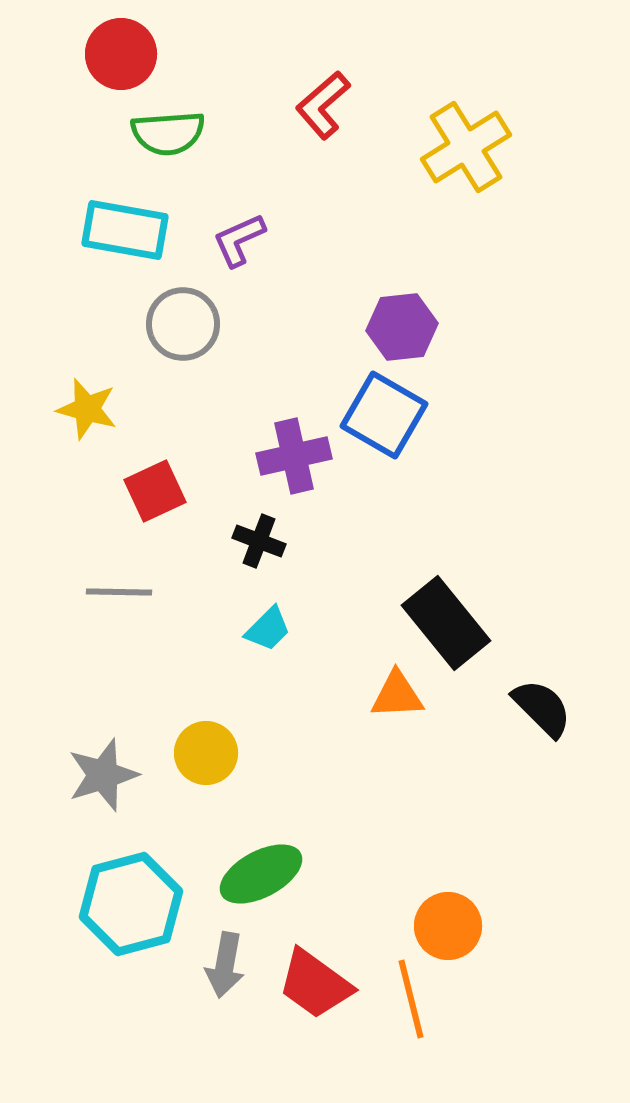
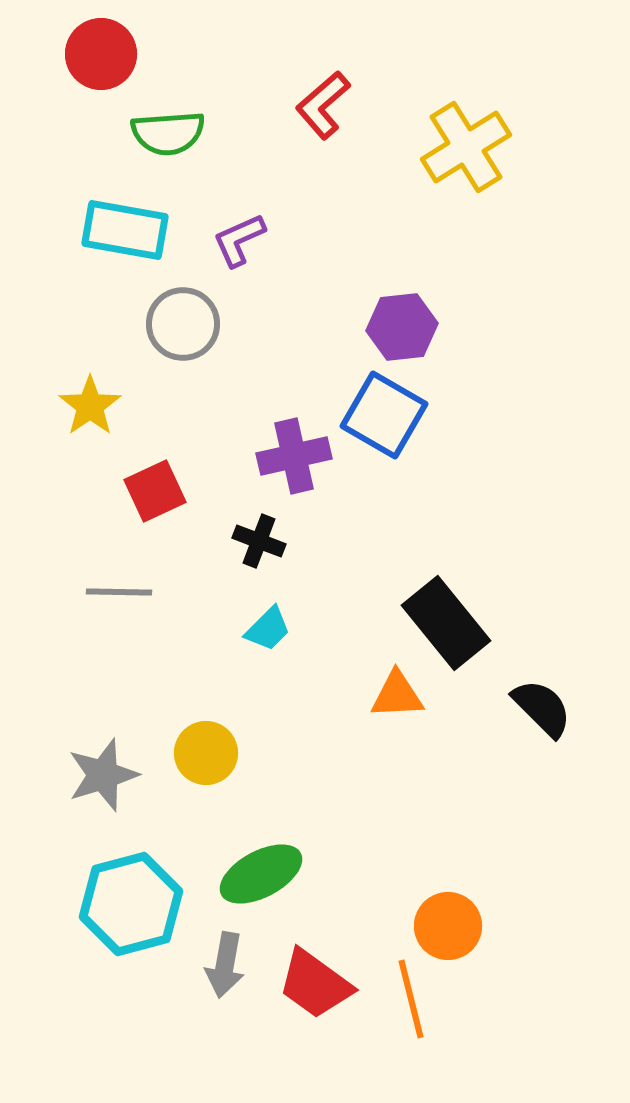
red circle: moved 20 px left
yellow star: moved 3 px right, 3 px up; rotated 22 degrees clockwise
